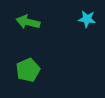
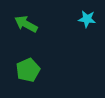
green arrow: moved 2 px left, 2 px down; rotated 15 degrees clockwise
